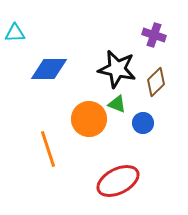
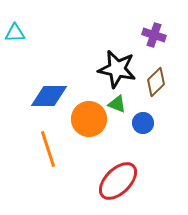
blue diamond: moved 27 px down
red ellipse: rotated 18 degrees counterclockwise
